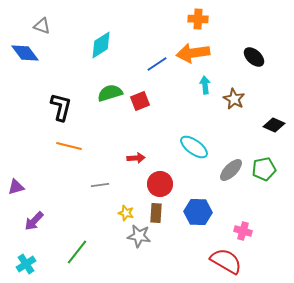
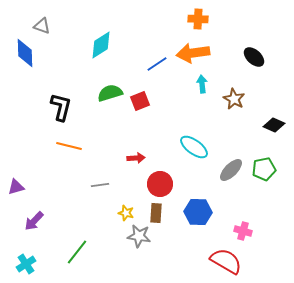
blue diamond: rotated 36 degrees clockwise
cyan arrow: moved 3 px left, 1 px up
